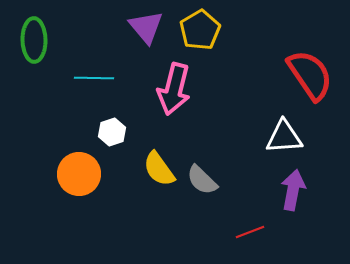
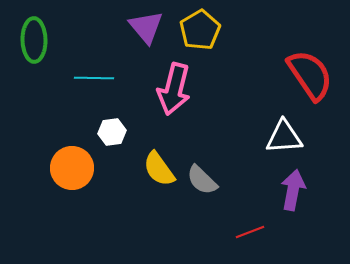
white hexagon: rotated 12 degrees clockwise
orange circle: moved 7 px left, 6 px up
